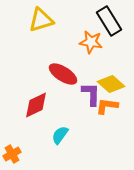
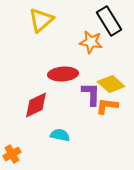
yellow triangle: rotated 24 degrees counterclockwise
red ellipse: rotated 36 degrees counterclockwise
cyan semicircle: rotated 66 degrees clockwise
